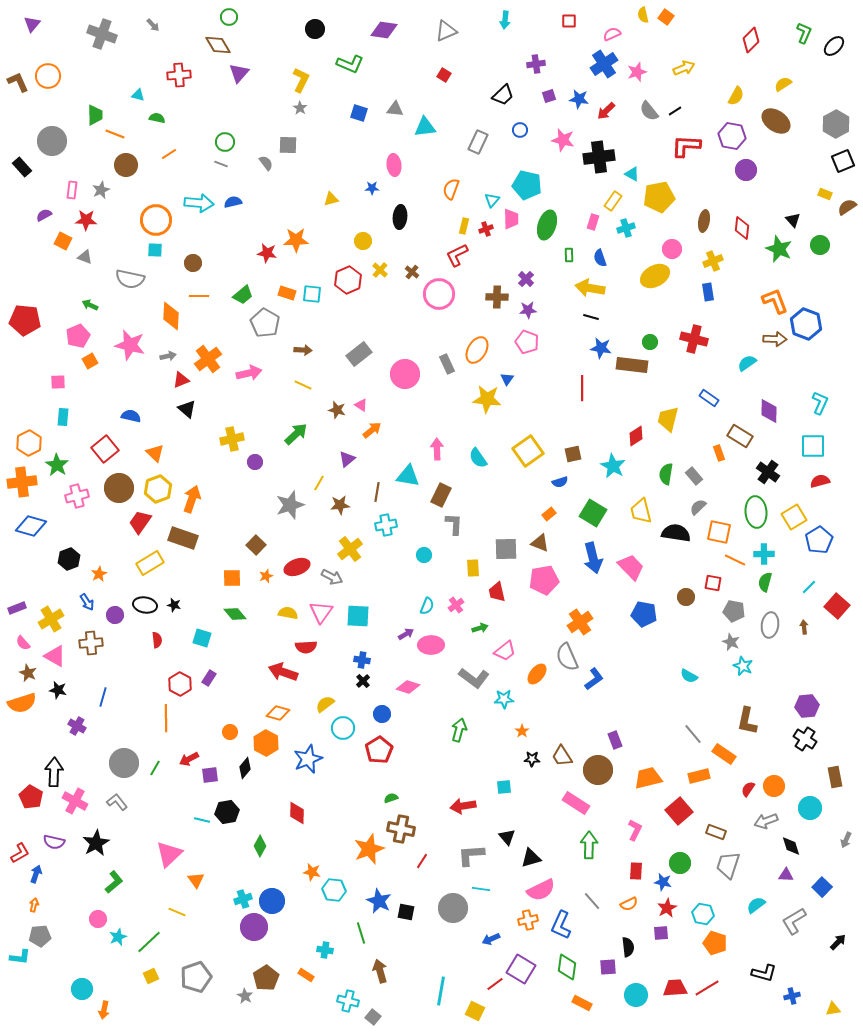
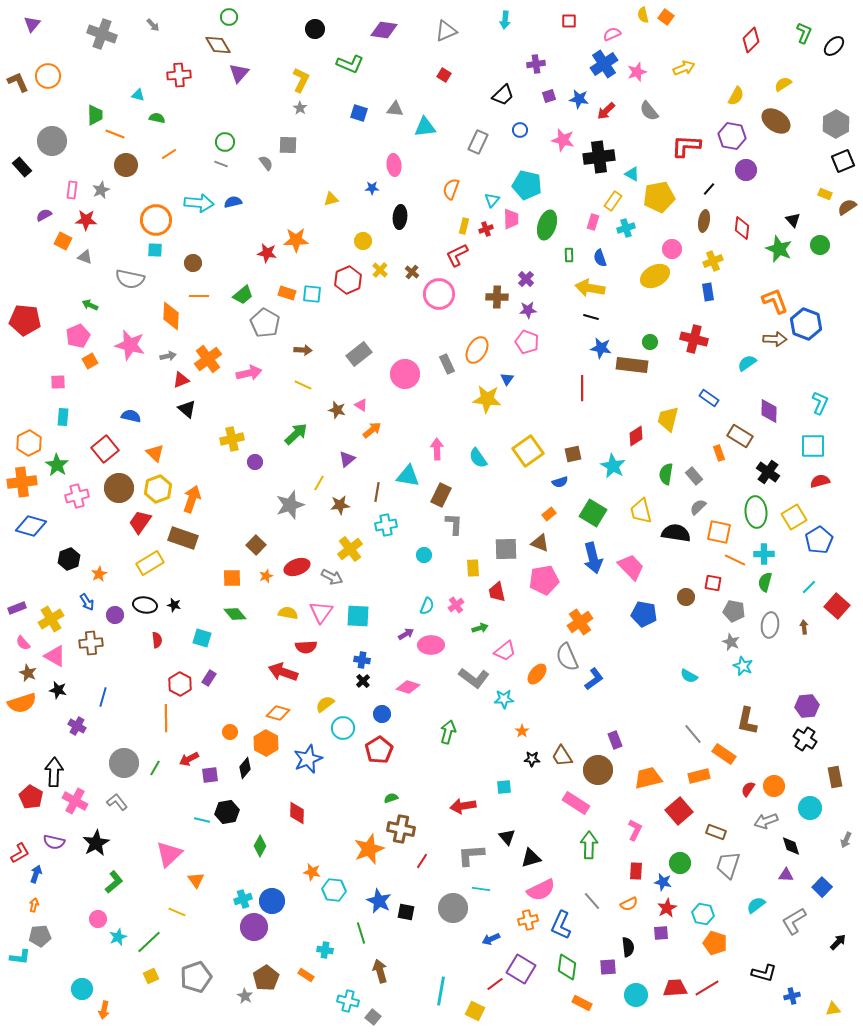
black line at (675, 111): moved 34 px right, 78 px down; rotated 16 degrees counterclockwise
green arrow at (459, 730): moved 11 px left, 2 px down
